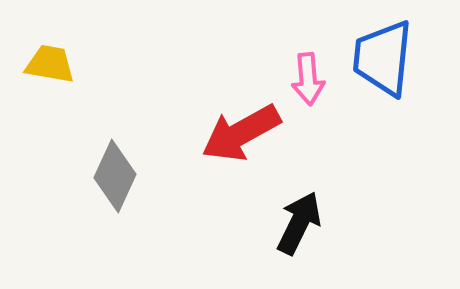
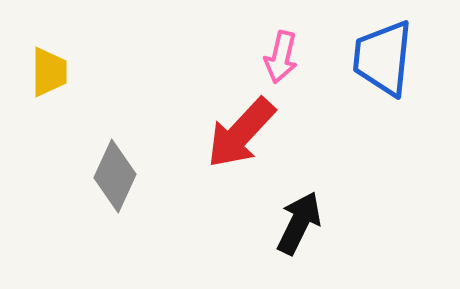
yellow trapezoid: moved 1 px left, 8 px down; rotated 80 degrees clockwise
pink arrow: moved 27 px left, 22 px up; rotated 18 degrees clockwise
red arrow: rotated 18 degrees counterclockwise
